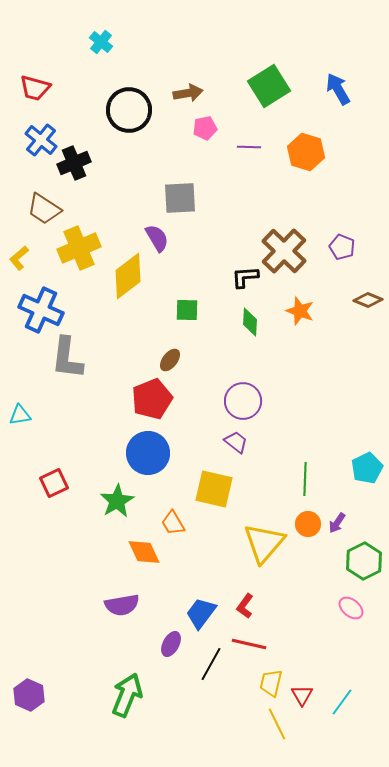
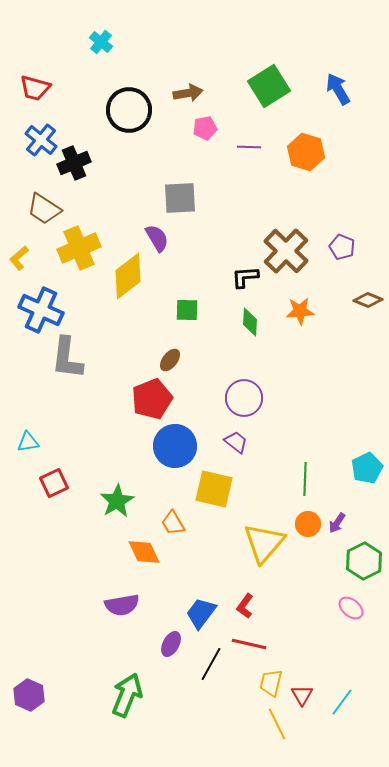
brown cross at (284, 251): moved 2 px right
orange star at (300, 311): rotated 24 degrees counterclockwise
purple circle at (243, 401): moved 1 px right, 3 px up
cyan triangle at (20, 415): moved 8 px right, 27 px down
blue circle at (148, 453): moved 27 px right, 7 px up
